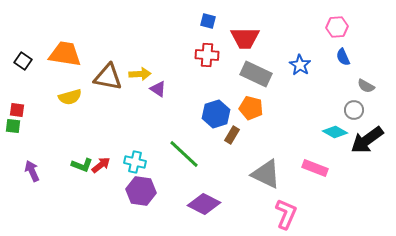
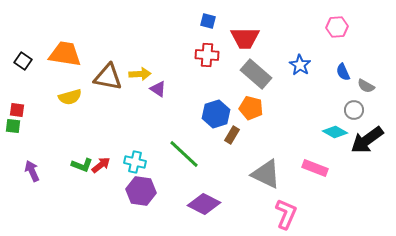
blue semicircle: moved 15 px down
gray rectangle: rotated 16 degrees clockwise
